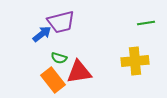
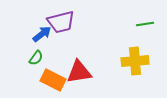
green line: moved 1 px left, 1 px down
green semicircle: moved 23 px left; rotated 70 degrees counterclockwise
orange rectangle: rotated 25 degrees counterclockwise
